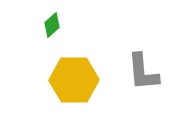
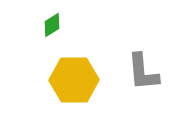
green diamond: rotated 10 degrees clockwise
